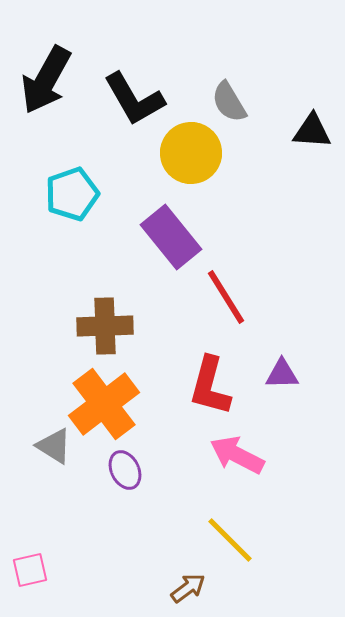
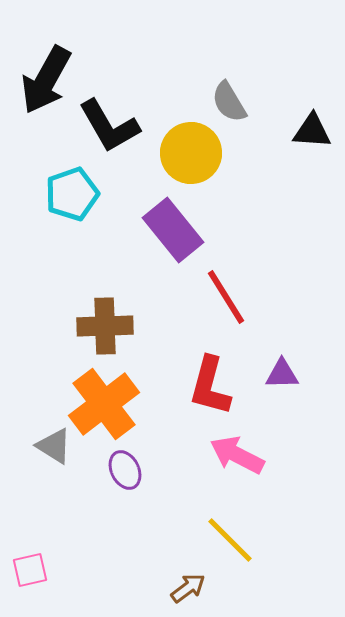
black L-shape: moved 25 px left, 27 px down
purple rectangle: moved 2 px right, 7 px up
